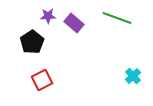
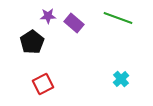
green line: moved 1 px right
cyan cross: moved 12 px left, 3 px down
red square: moved 1 px right, 4 px down
